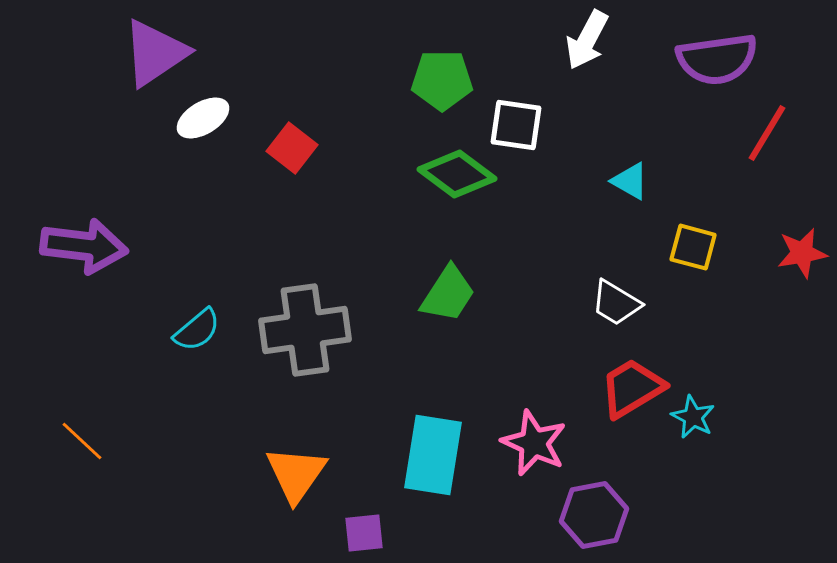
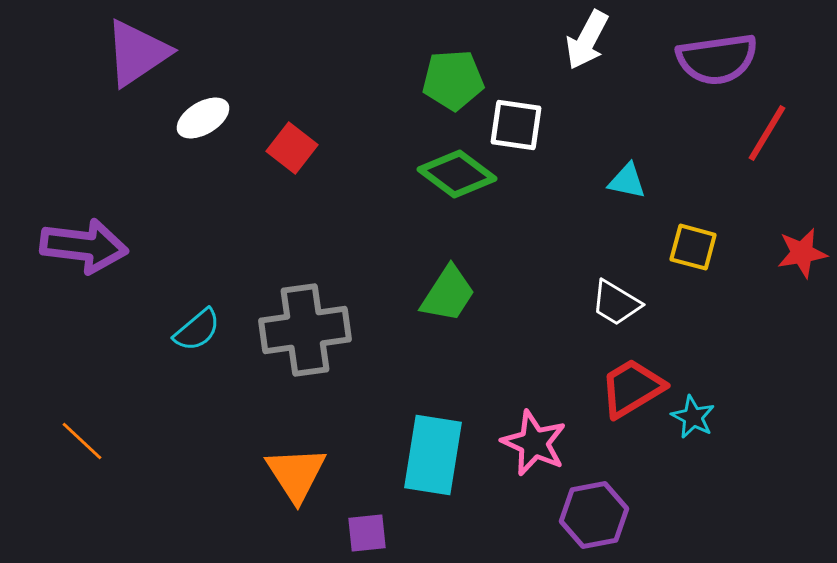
purple triangle: moved 18 px left
green pentagon: moved 11 px right; rotated 4 degrees counterclockwise
cyan triangle: moved 3 px left; rotated 18 degrees counterclockwise
orange triangle: rotated 8 degrees counterclockwise
purple square: moved 3 px right
